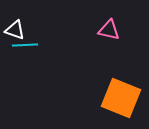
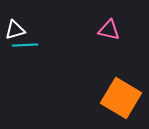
white triangle: rotated 35 degrees counterclockwise
orange square: rotated 9 degrees clockwise
